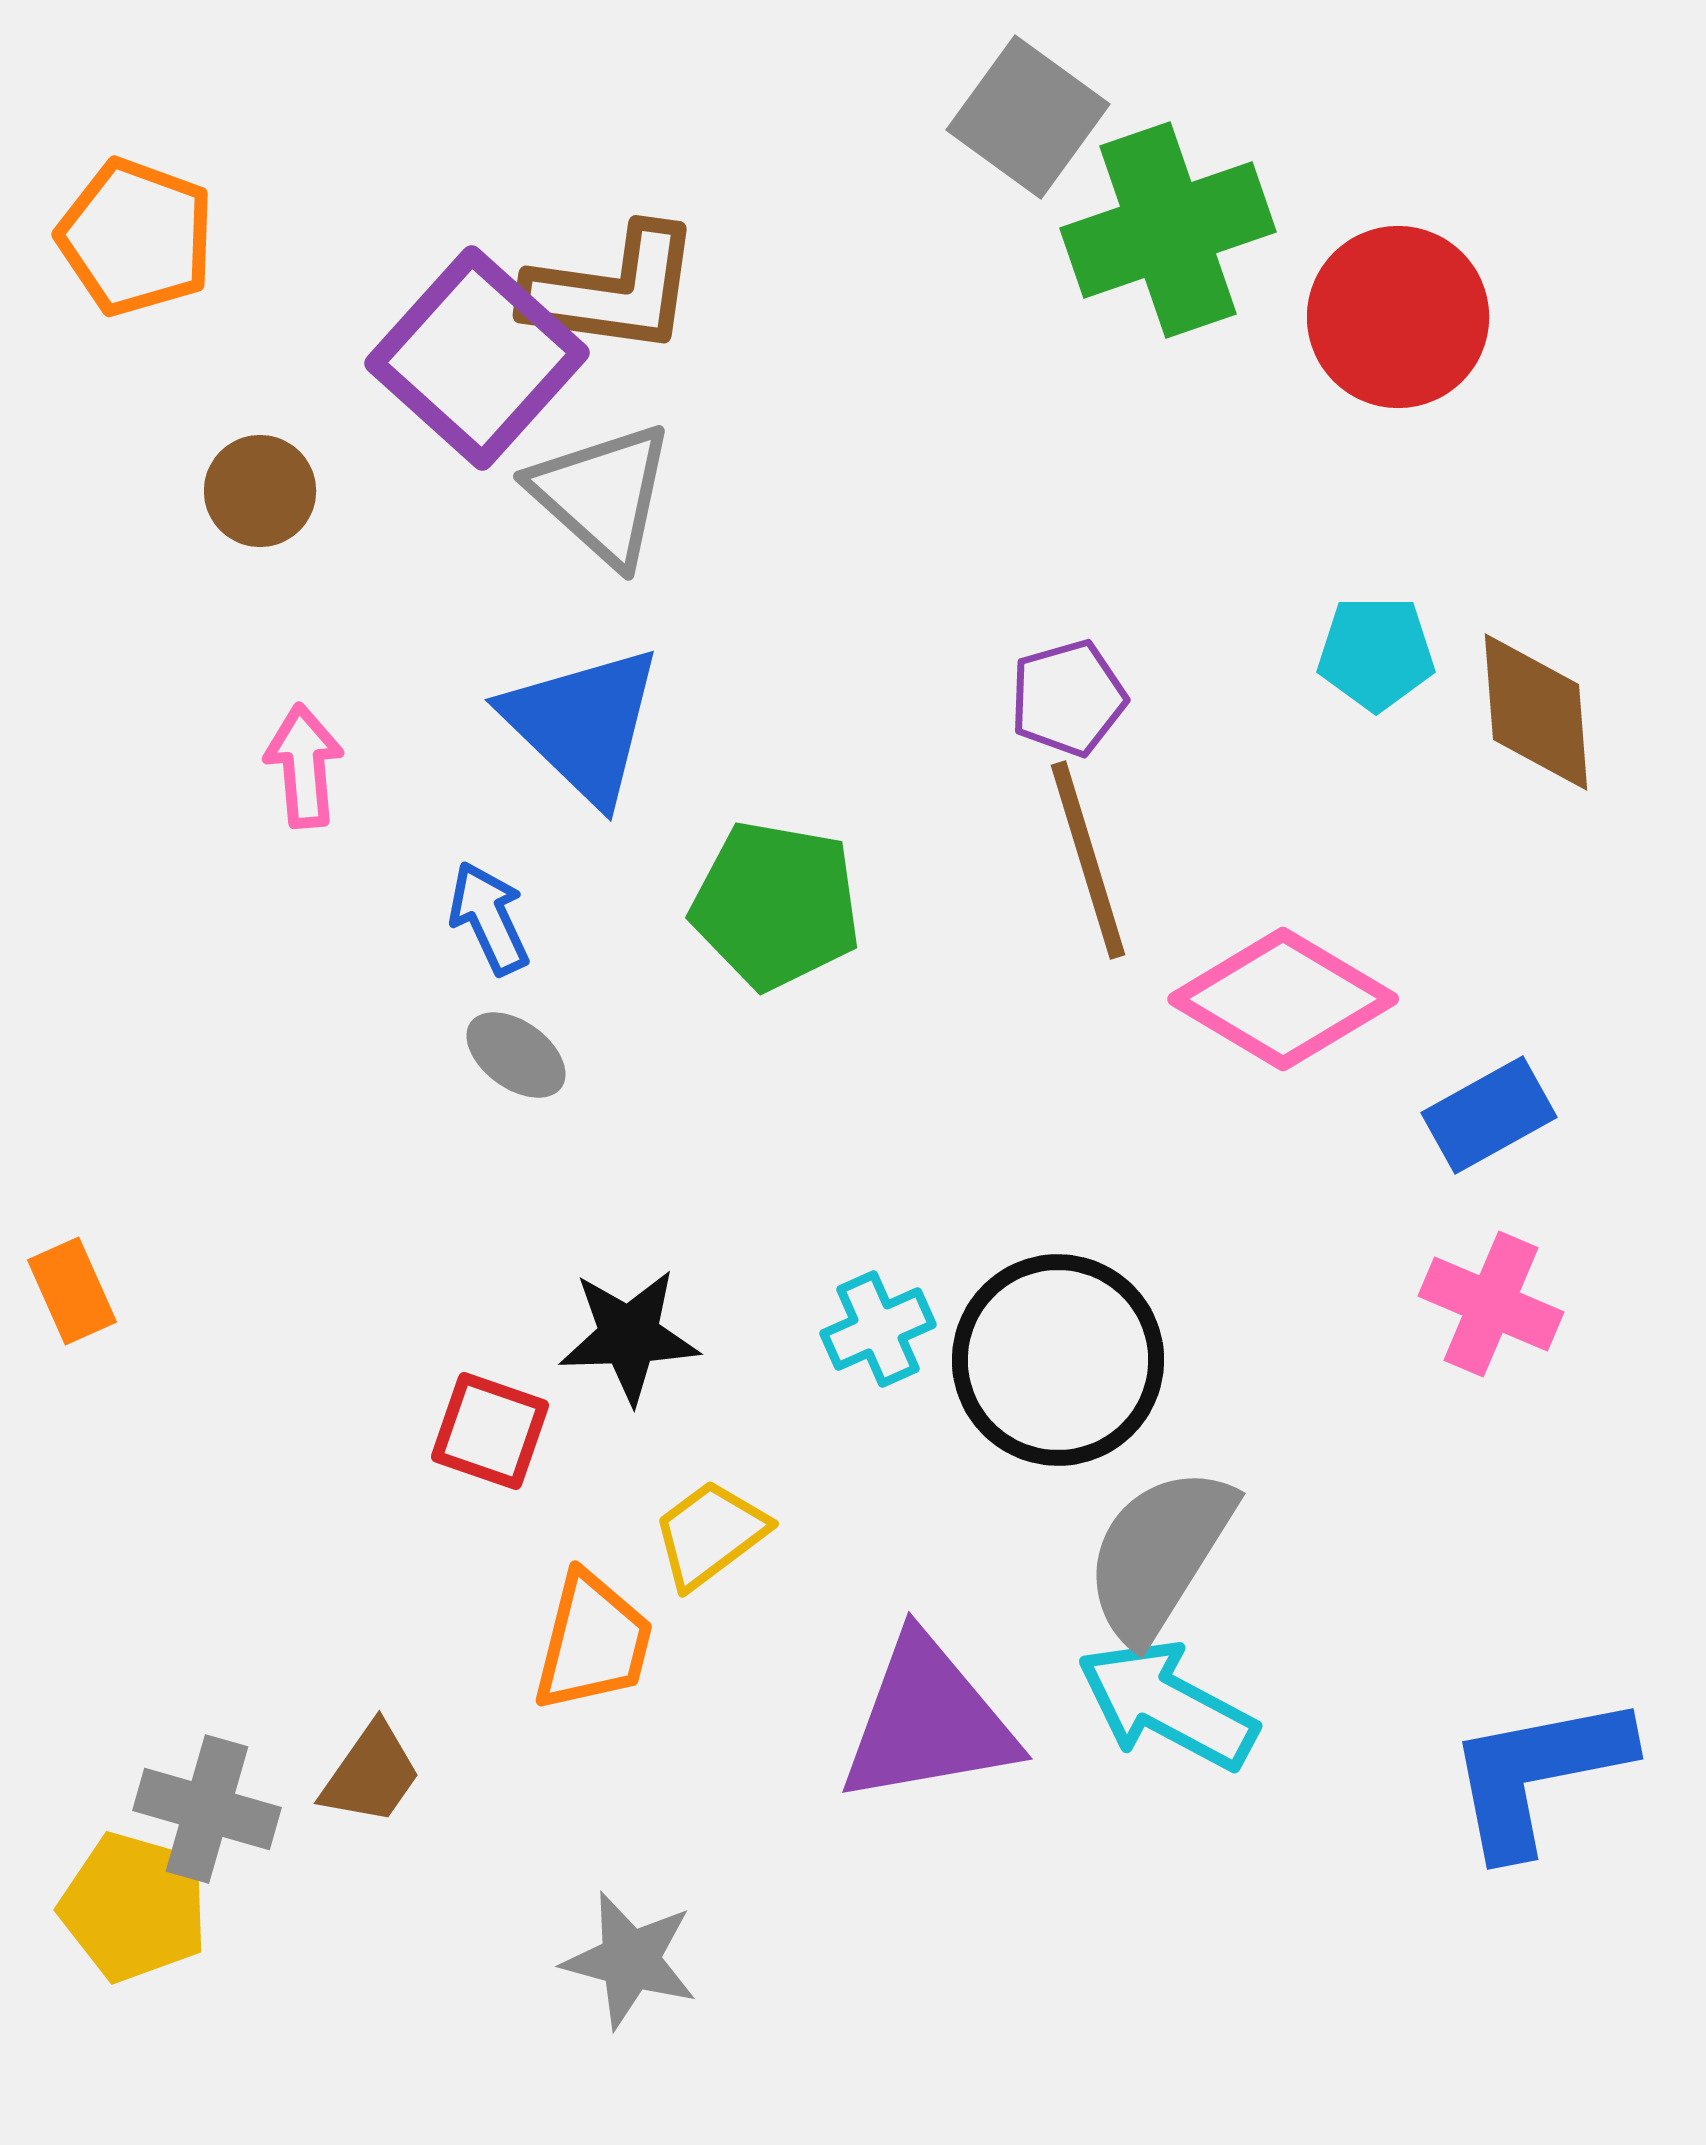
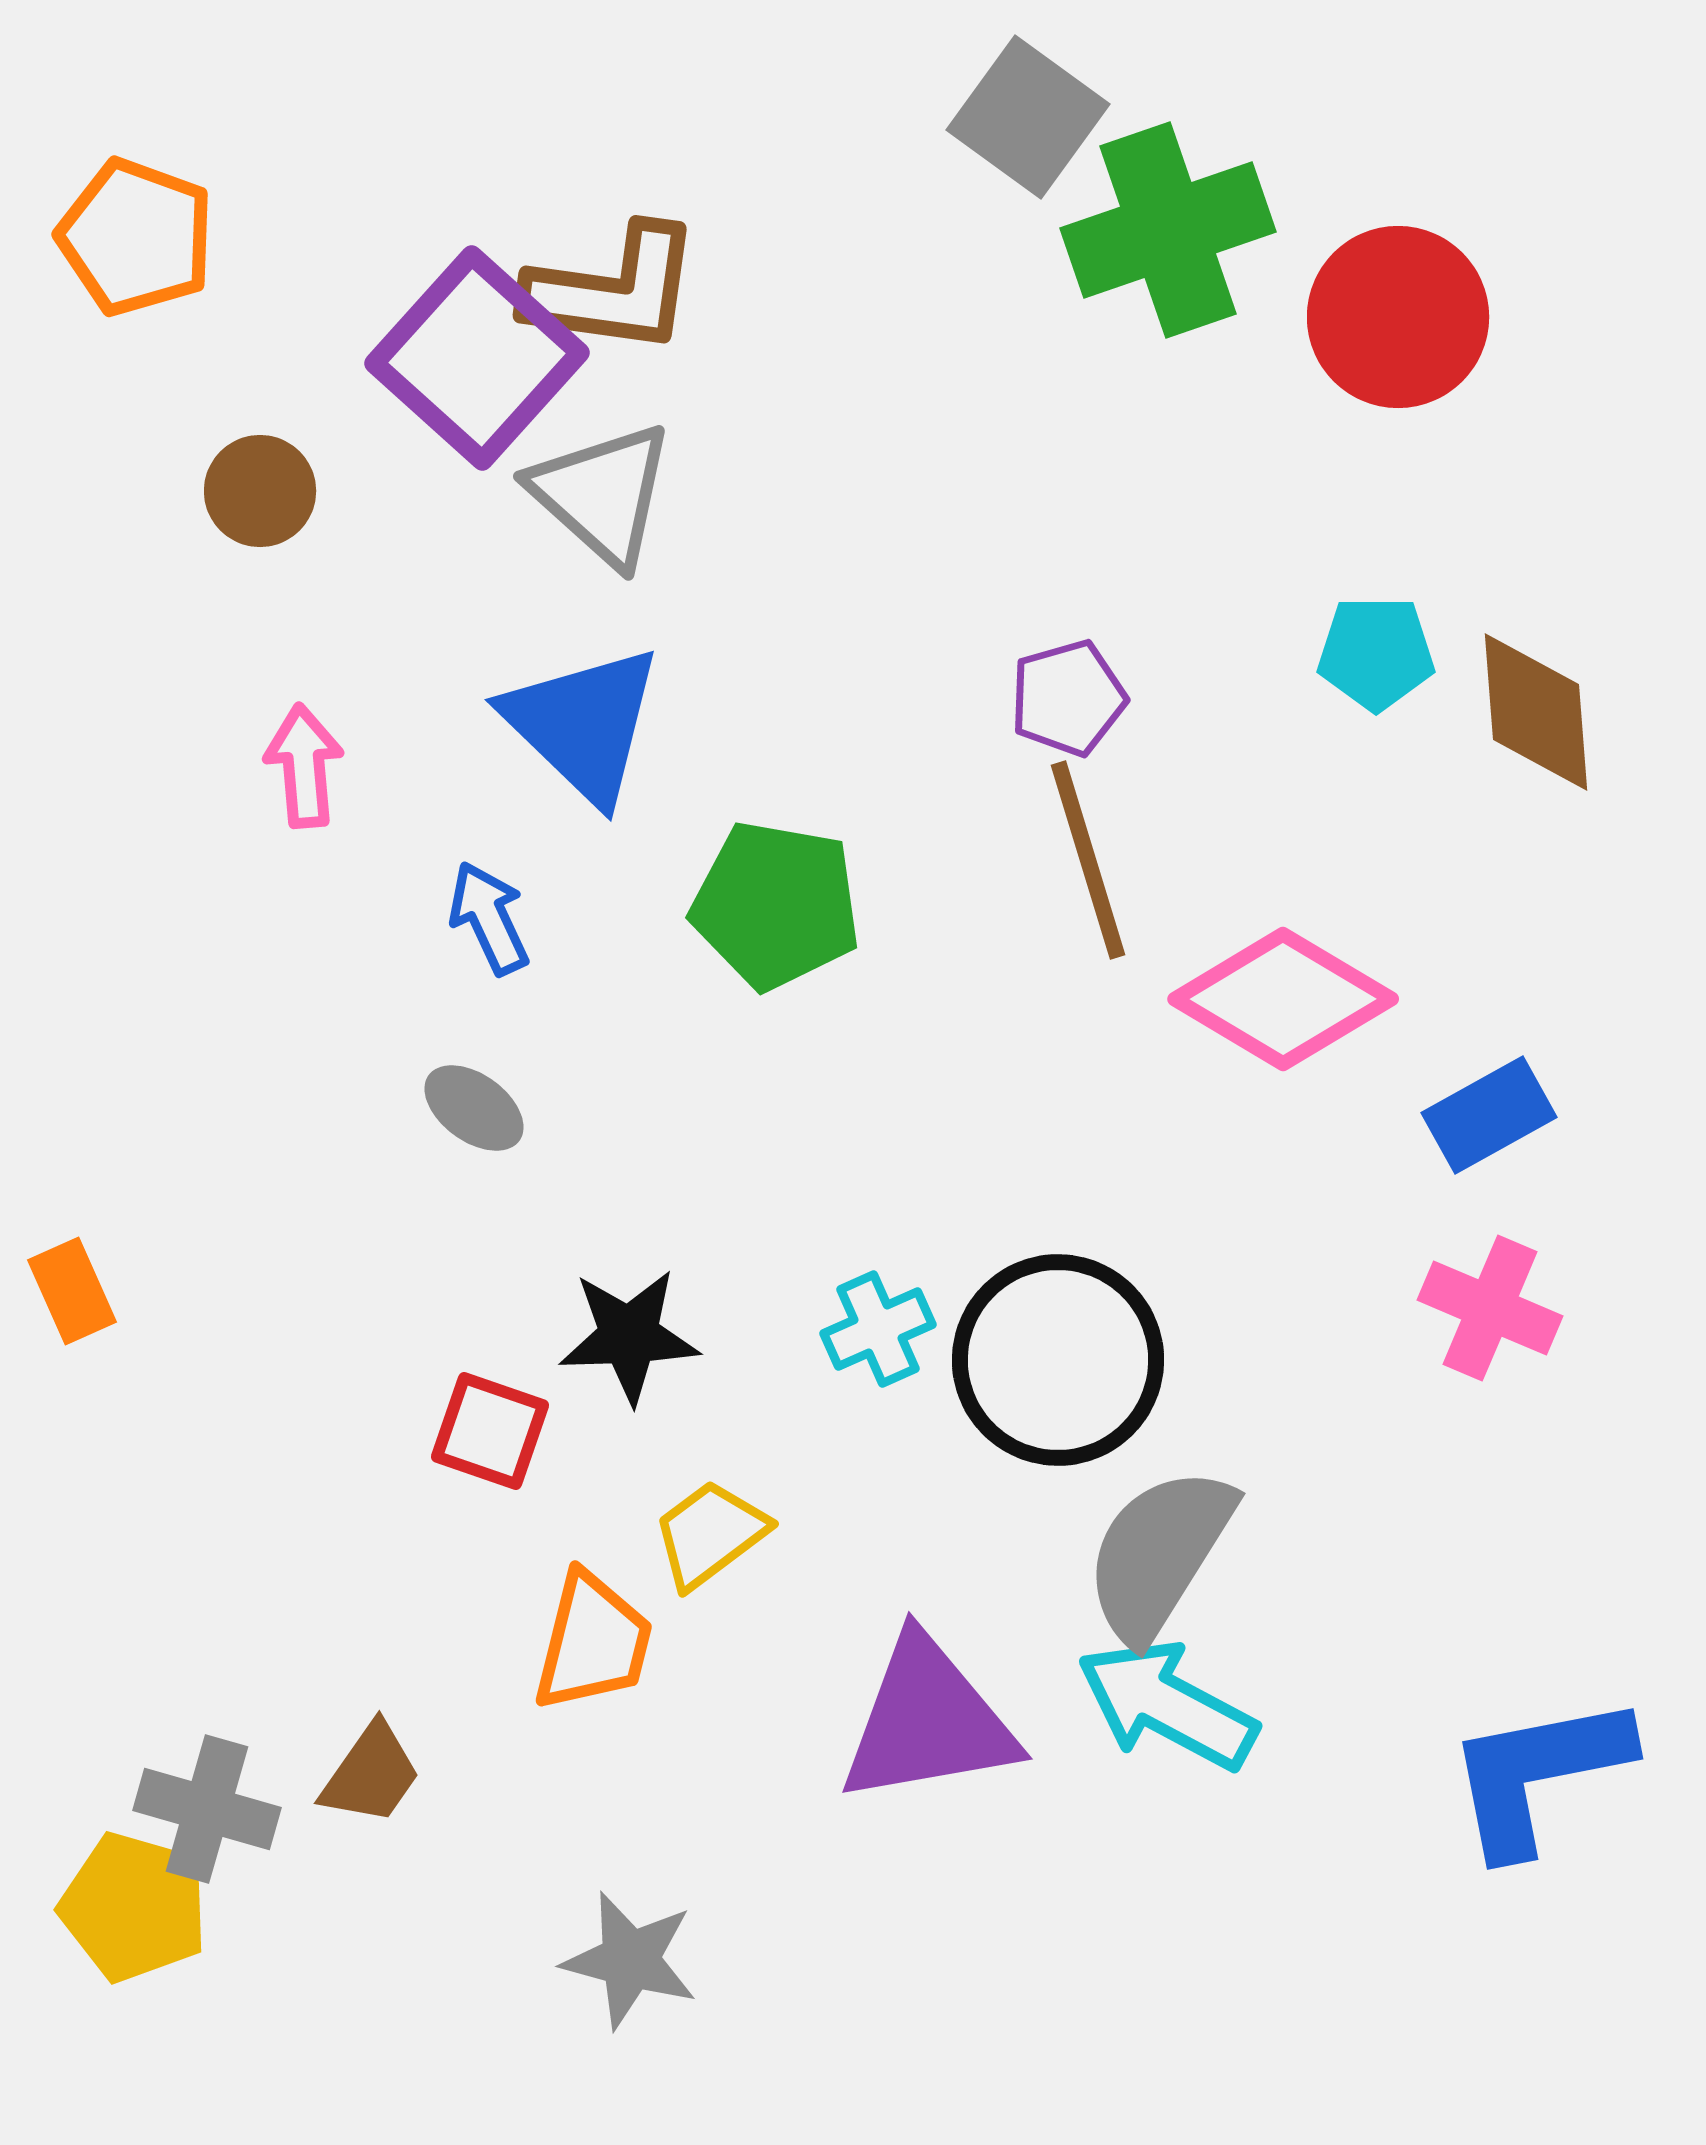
gray ellipse: moved 42 px left, 53 px down
pink cross: moved 1 px left, 4 px down
